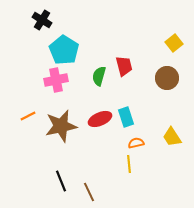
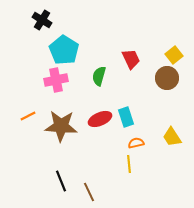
yellow square: moved 12 px down
red trapezoid: moved 7 px right, 7 px up; rotated 10 degrees counterclockwise
brown star: rotated 16 degrees clockwise
